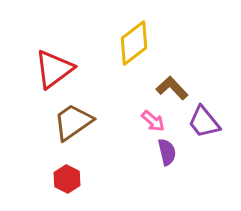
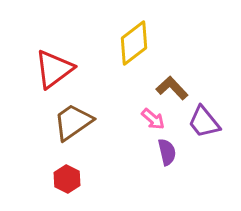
pink arrow: moved 2 px up
